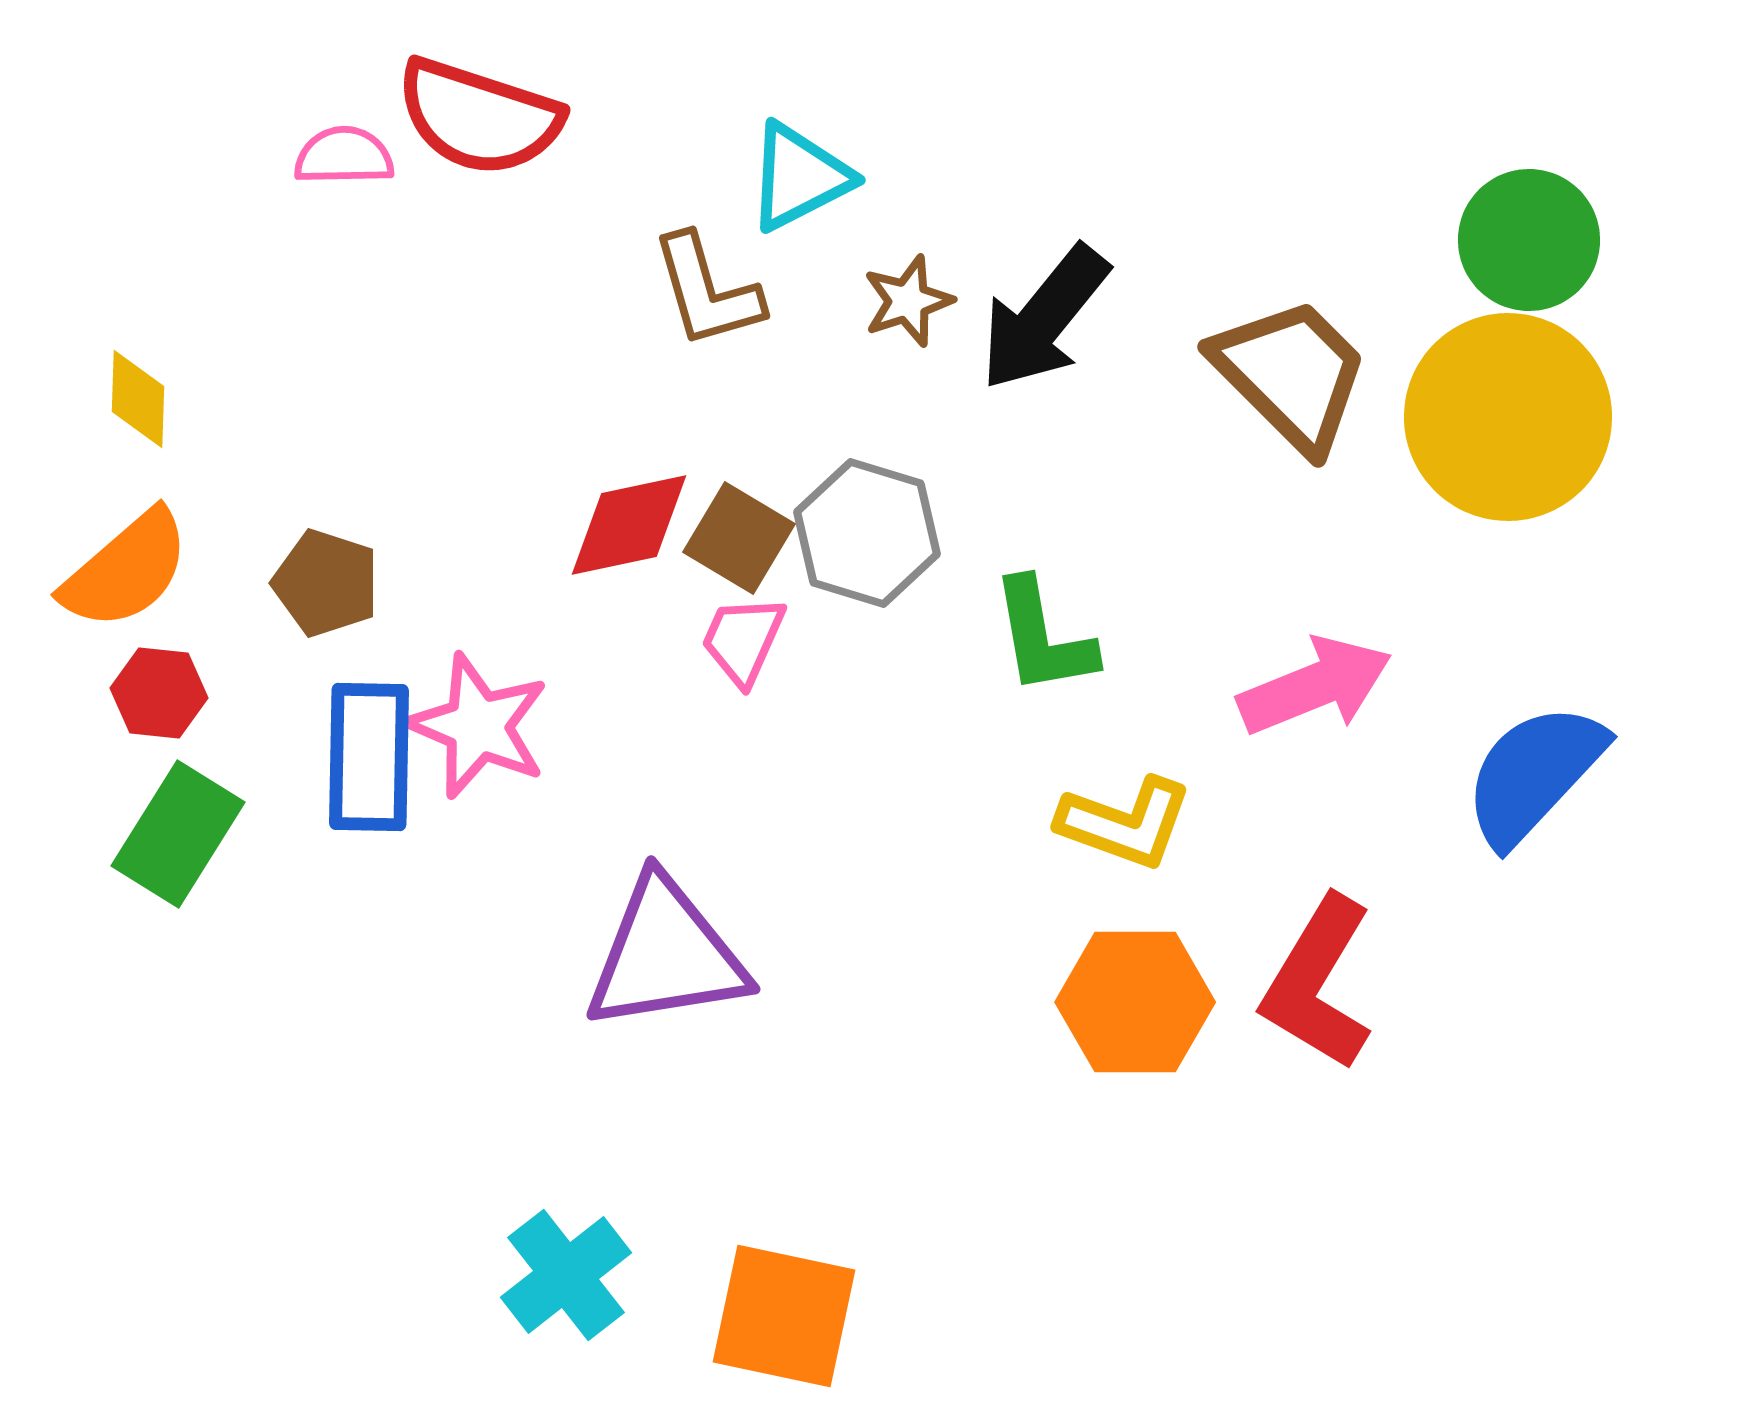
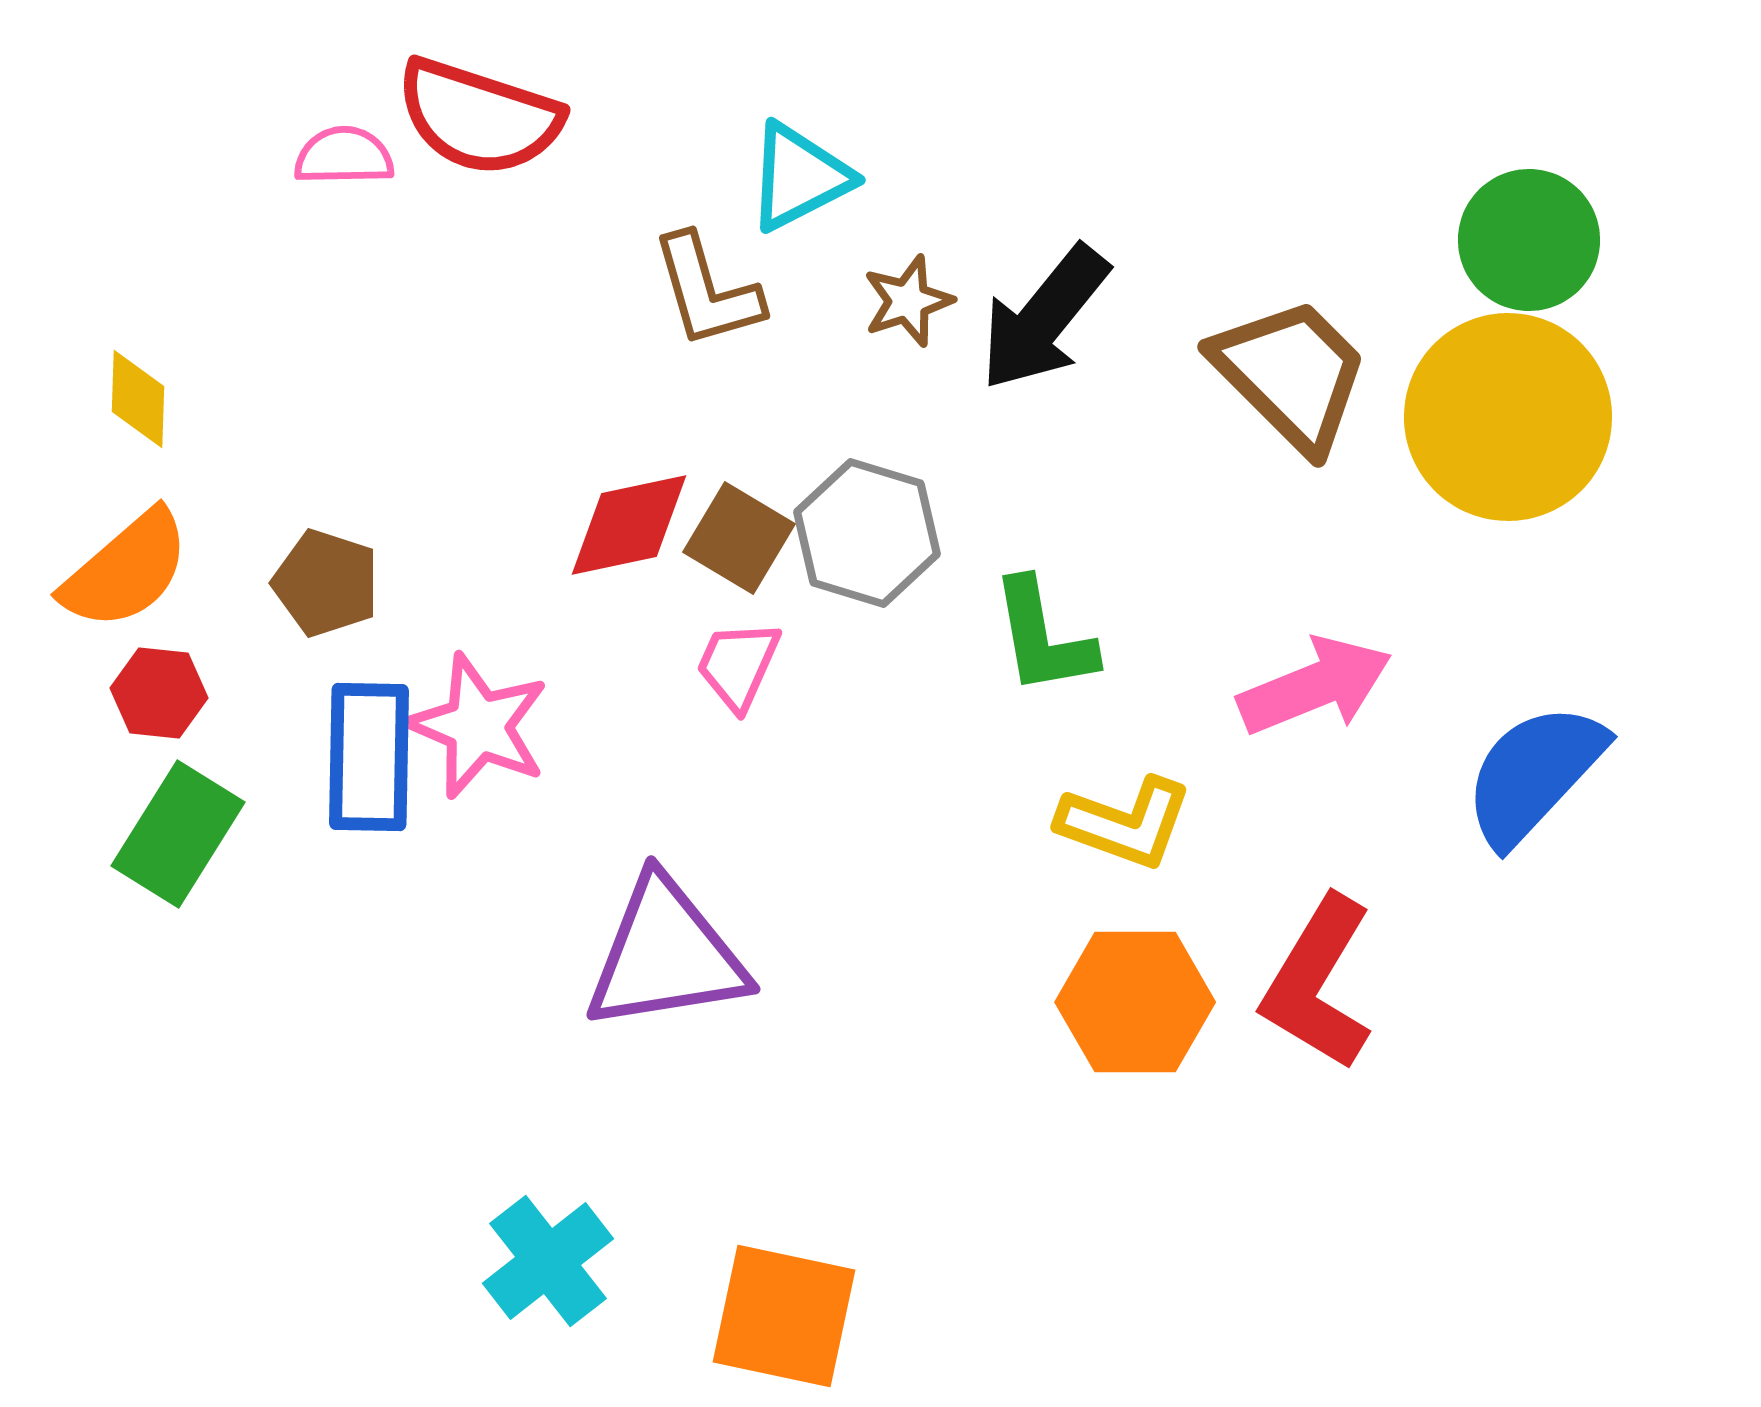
pink trapezoid: moved 5 px left, 25 px down
cyan cross: moved 18 px left, 14 px up
